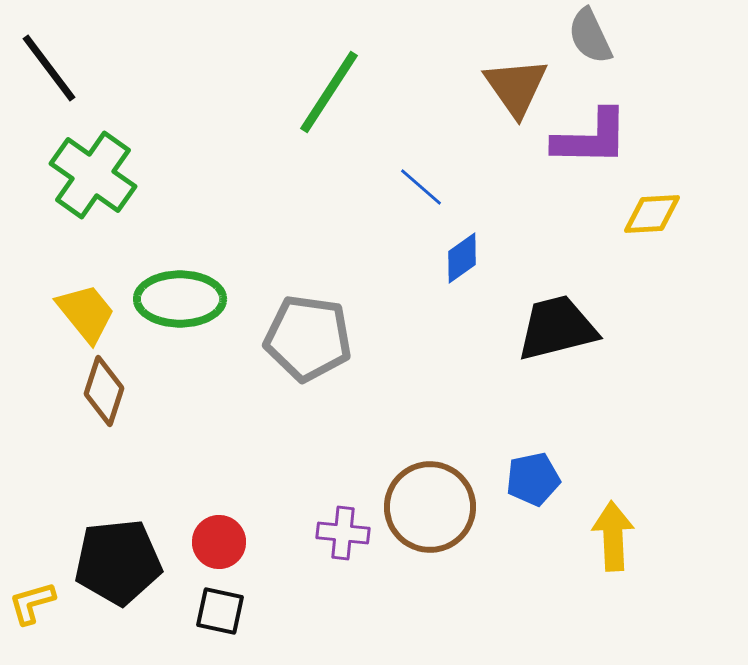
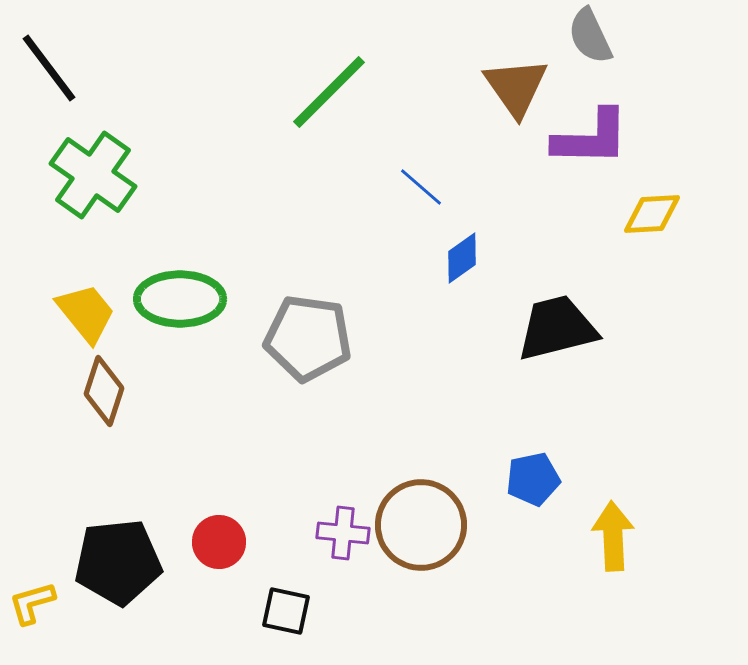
green line: rotated 12 degrees clockwise
brown circle: moved 9 px left, 18 px down
black square: moved 66 px right
